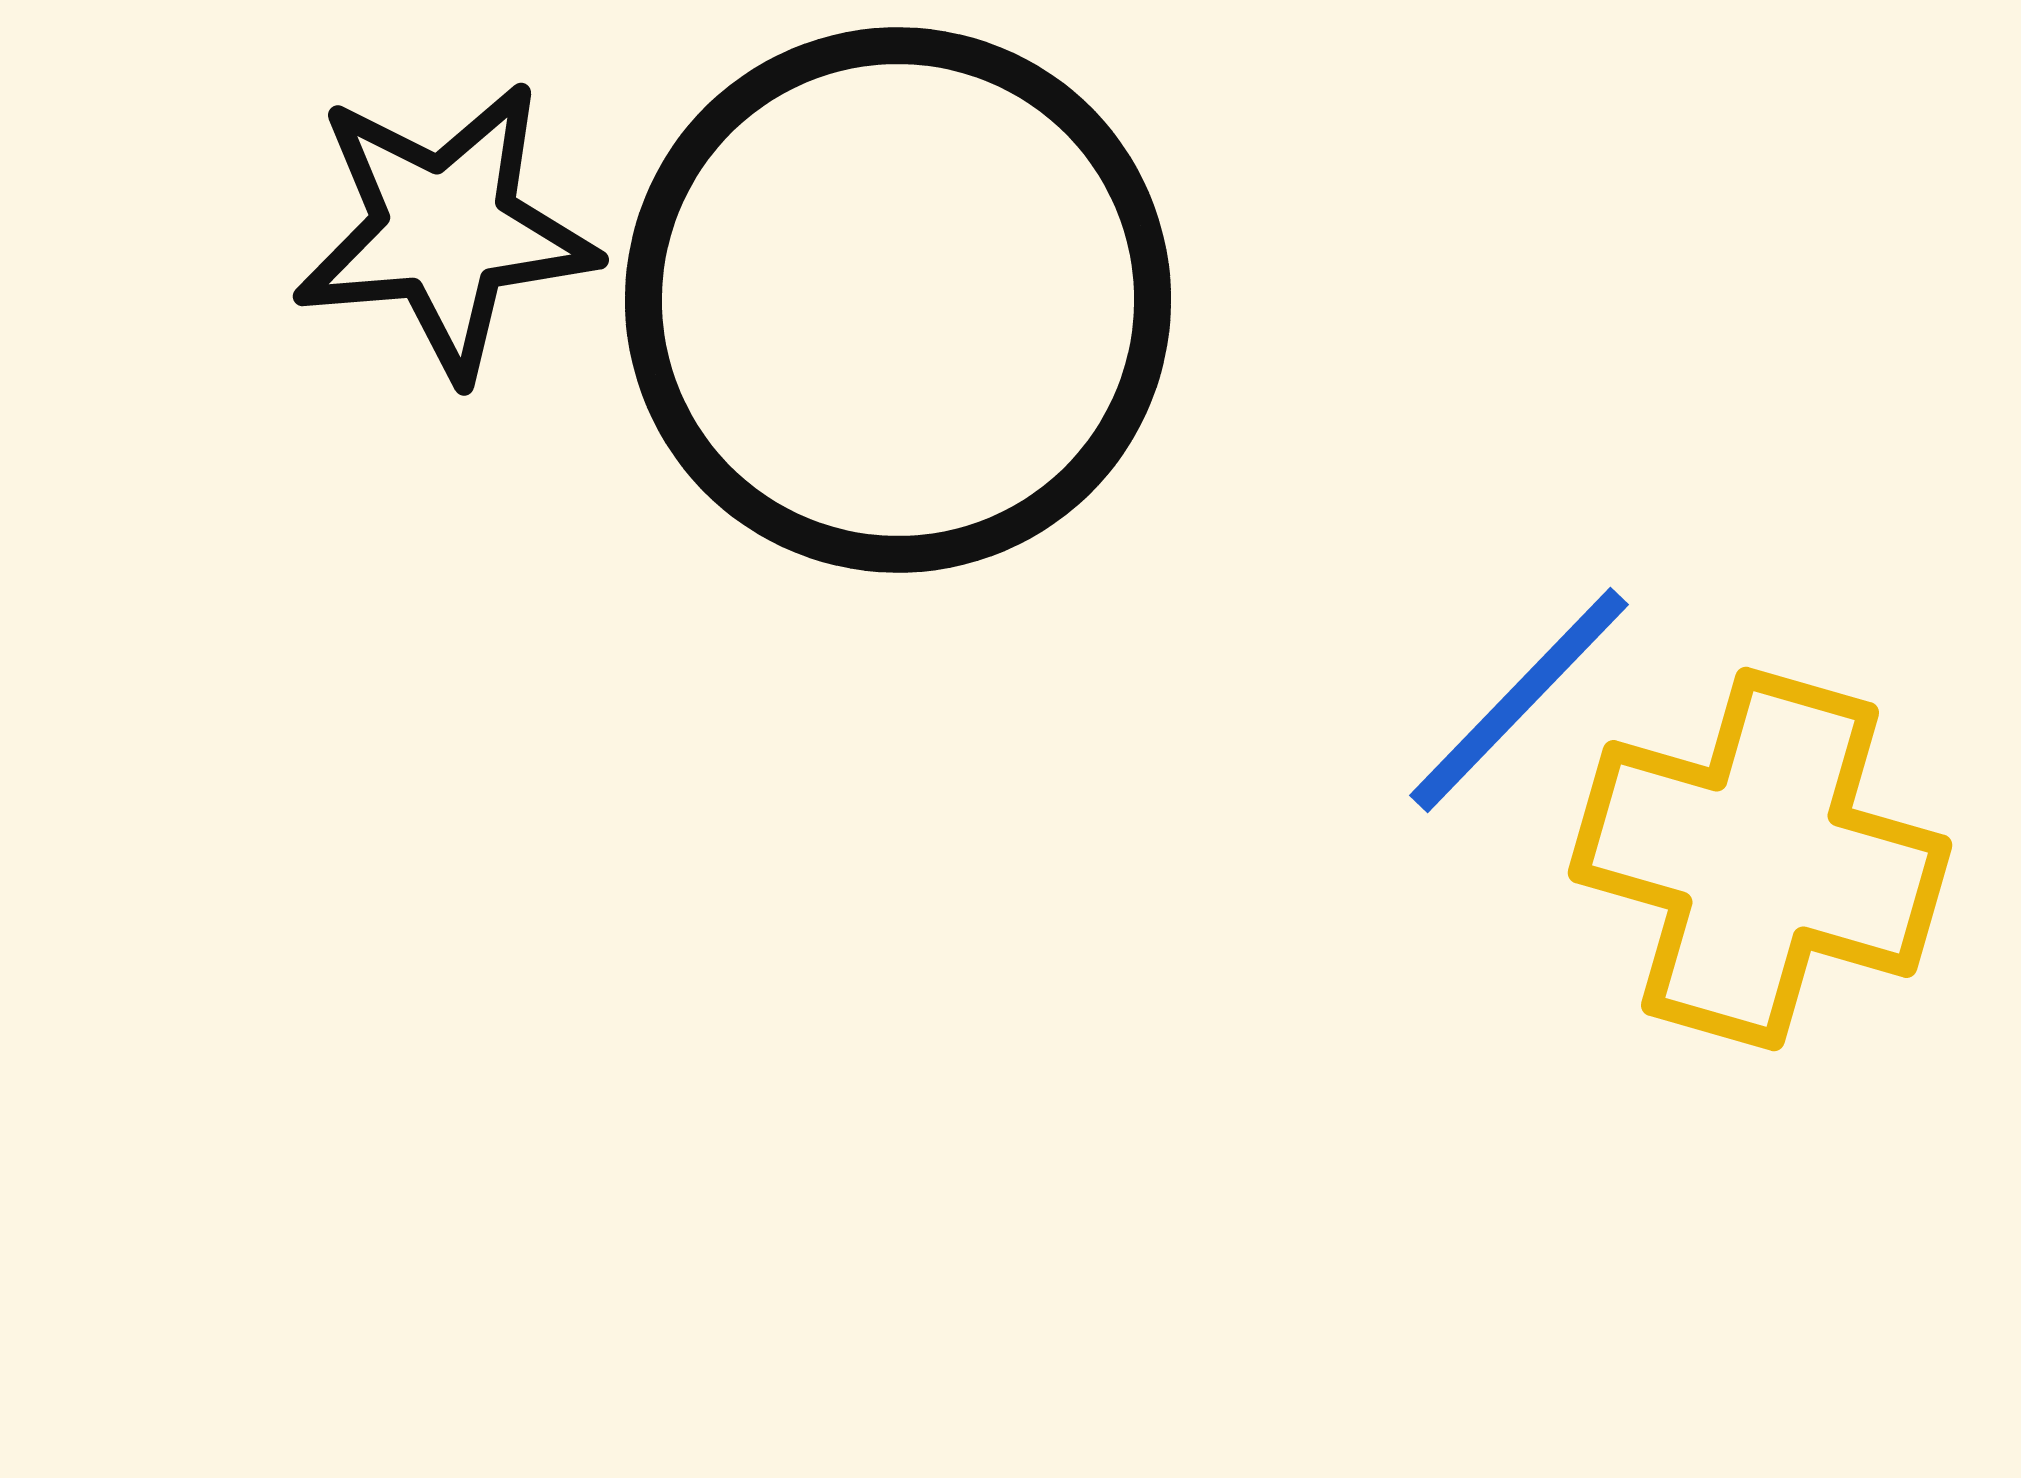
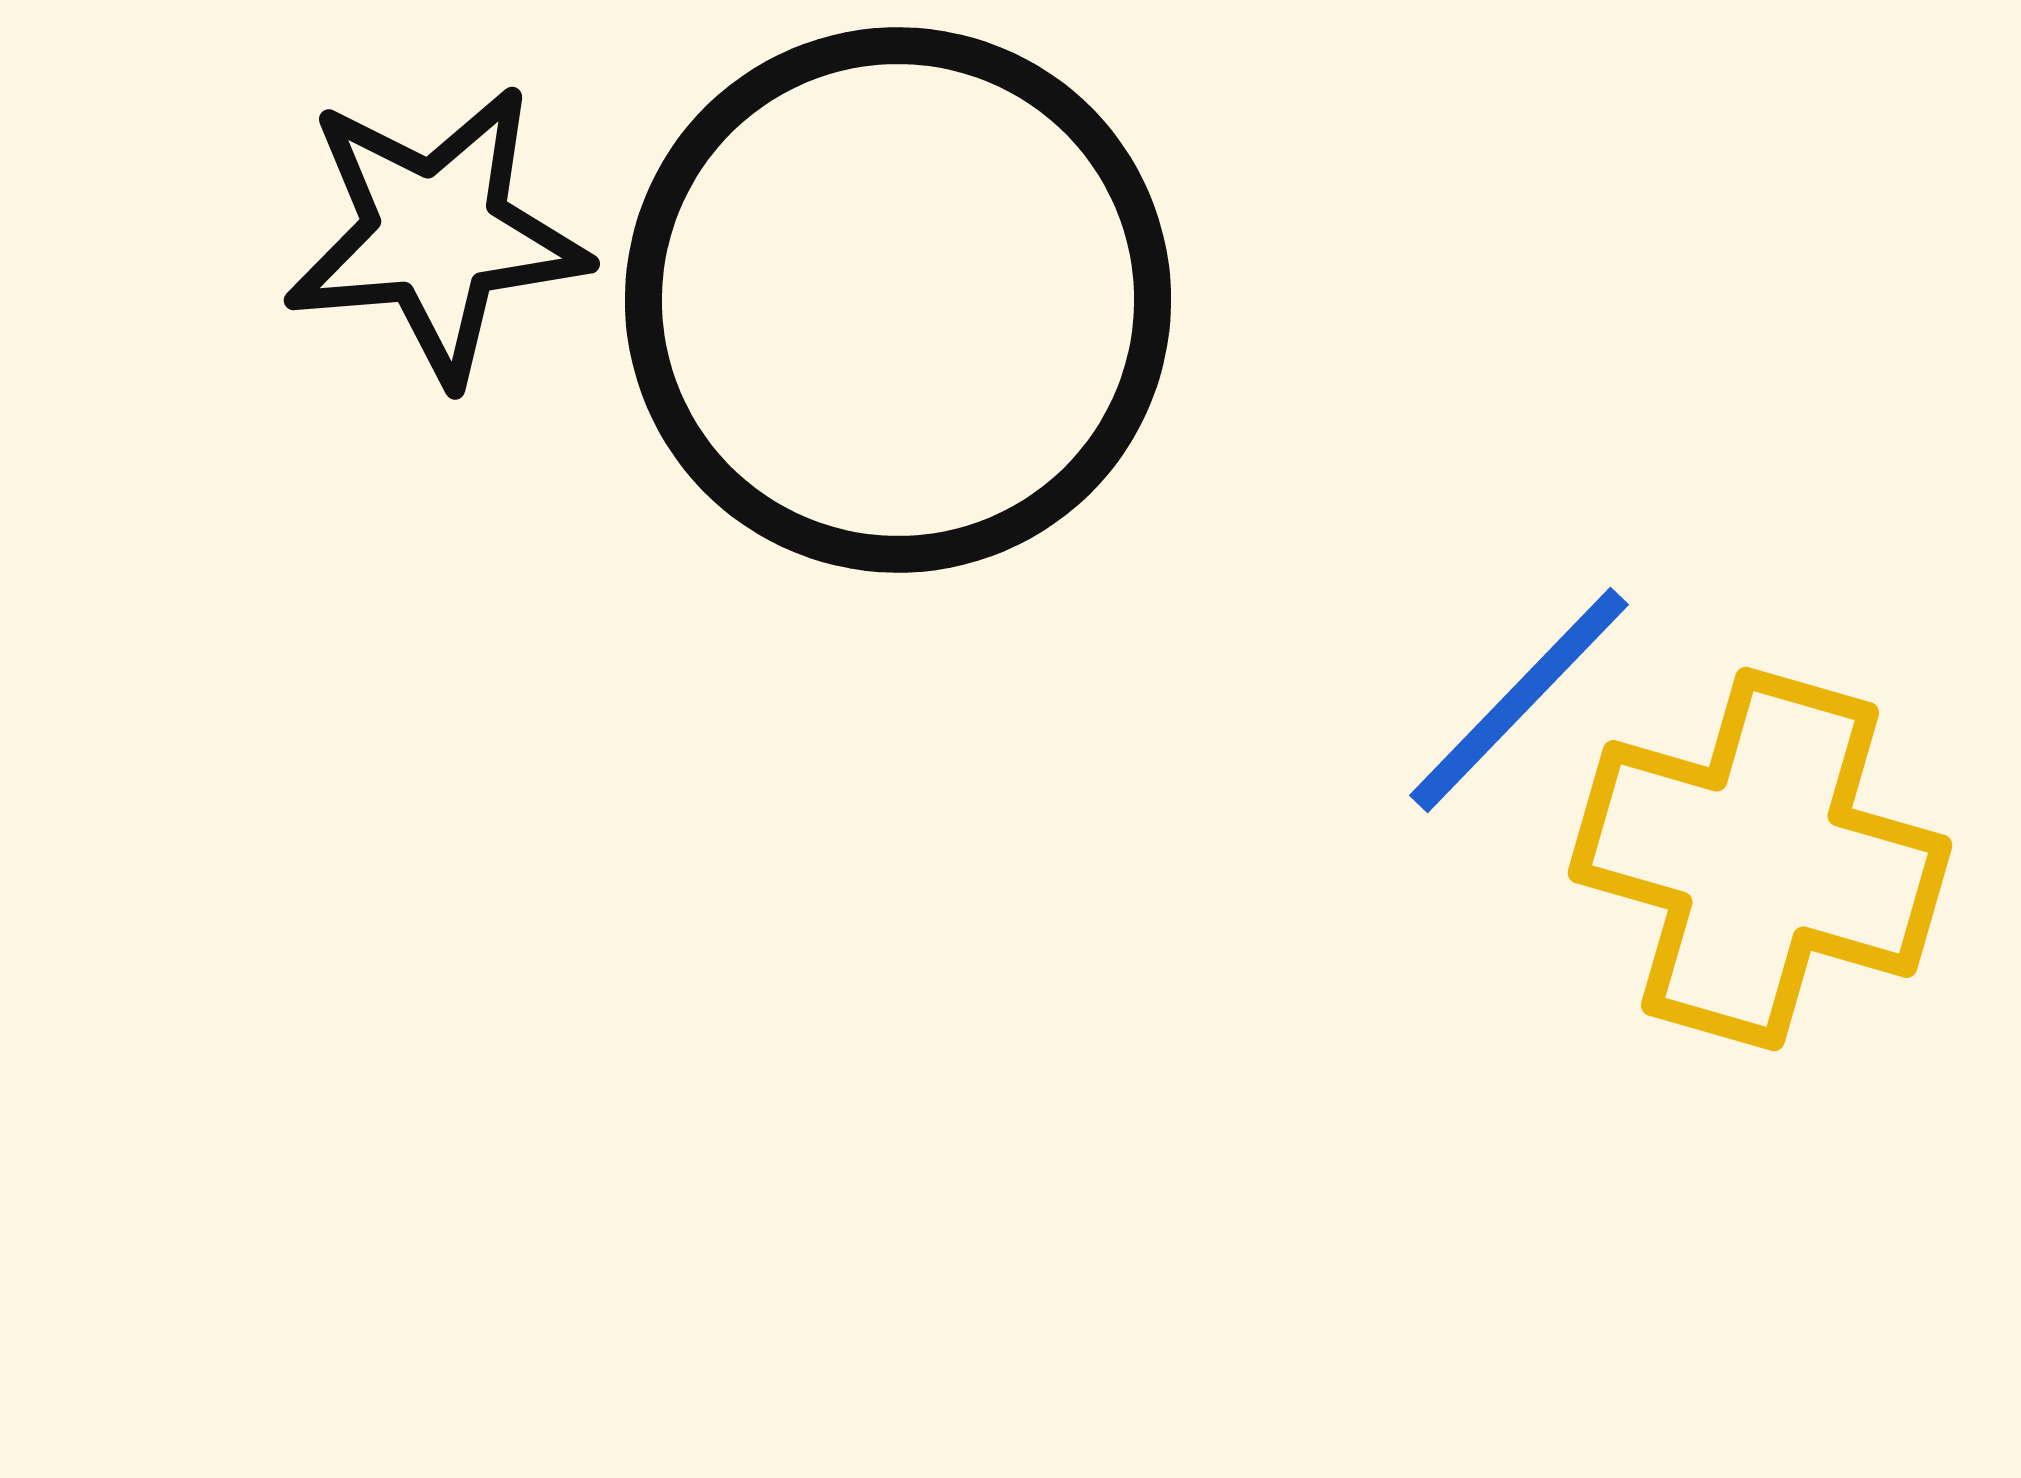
black star: moved 9 px left, 4 px down
